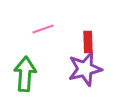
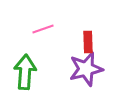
purple star: moved 1 px right
green arrow: moved 2 px up
